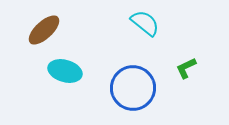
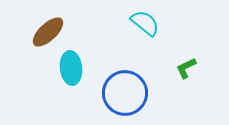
brown ellipse: moved 4 px right, 2 px down
cyan ellipse: moved 6 px right, 3 px up; rotated 68 degrees clockwise
blue circle: moved 8 px left, 5 px down
